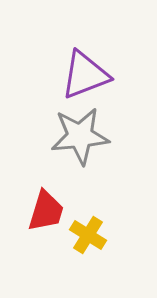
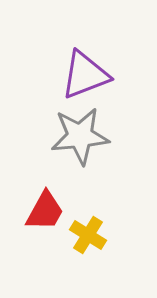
red trapezoid: moved 1 px left; rotated 12 degrees clockwise
